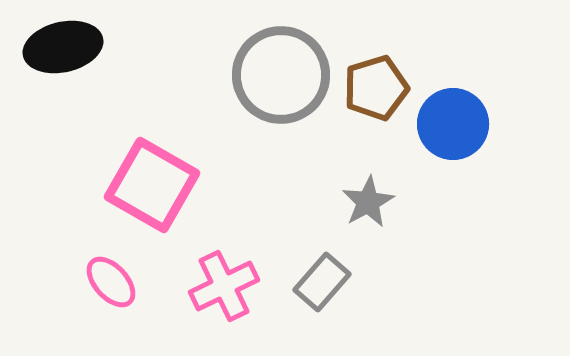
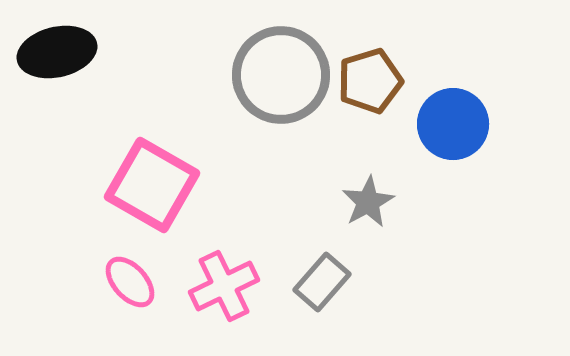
black ellipse: moved 6 px left, 5 px down
brown pentagon: moved 6 px left, 7 px up
pink ellipse: moved 19 px right
